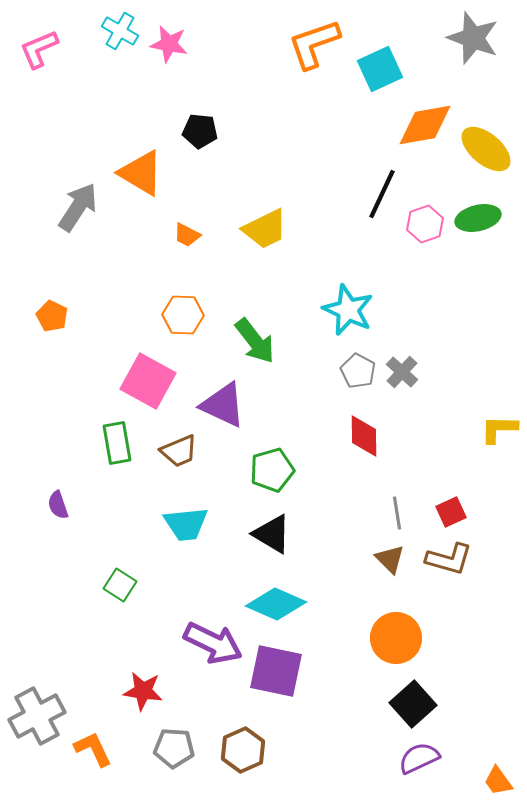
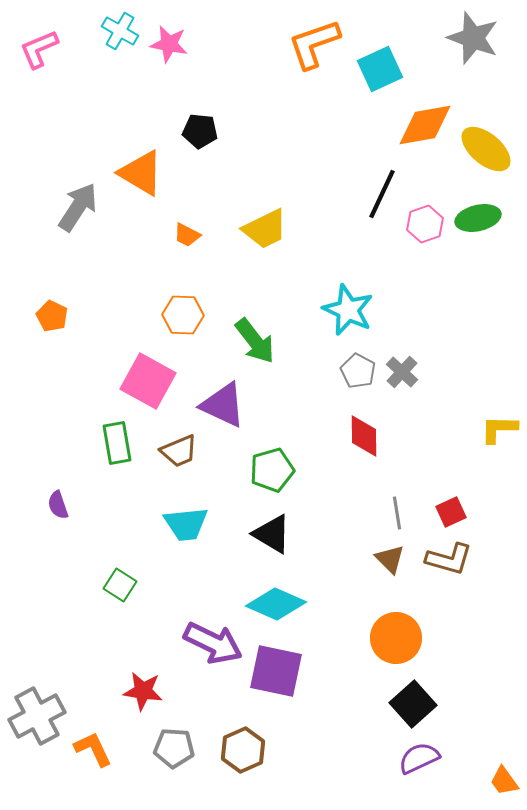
orange trapezoid at (498, 781): moved 6 px right
